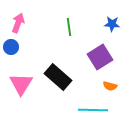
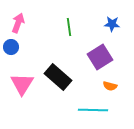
pink triangle: moved 1 px right
